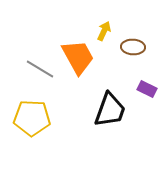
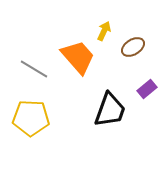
brown ellipse: rotated 35 degrees counterclockwise
orange trapezoid: rotated 12 degrees counterclockwise
gray line: moved 6 px left
purple rectangle: rotated 66 degrees counterclockwise
yellow pentagon: moved 1 px left
